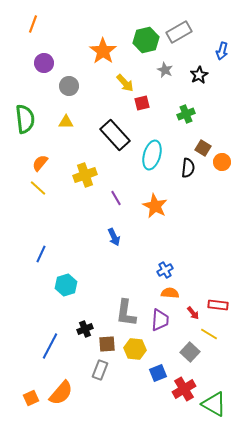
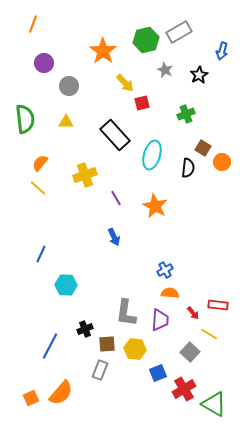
cyan hexagon at (66, 285): rotated 20 degrees clockwise
